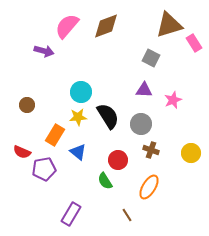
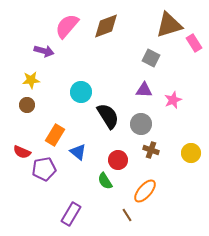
yellow star: moved 47 px left, 37 px up
orange ellipse: moved 4 px left, 4 px down; rotated 10 degrees clockwise
